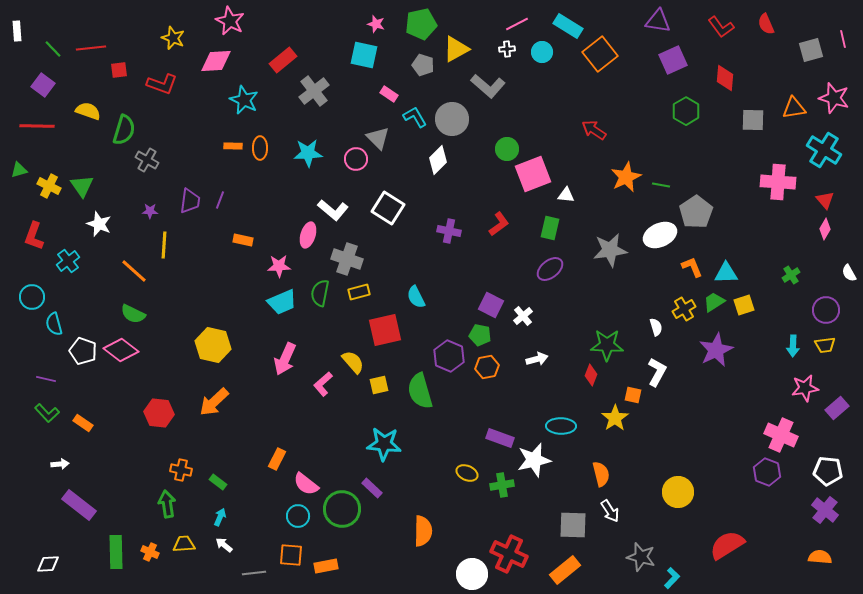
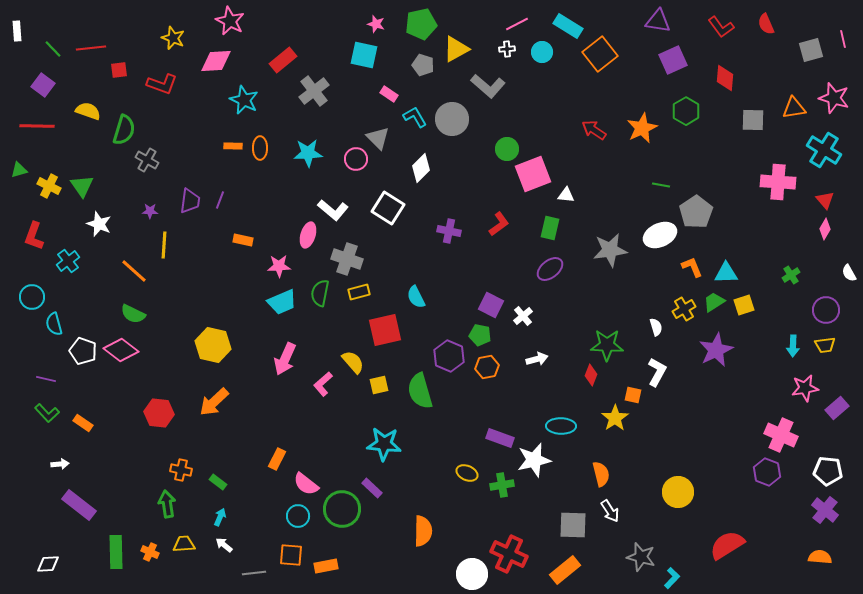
white diamond at (438, 160): moved 17 px left, 8 px down
orange star at (626, 177): moved 16 px right, 49 px up
